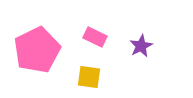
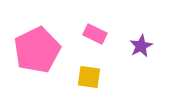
pink rectangle: moved 3 px up
